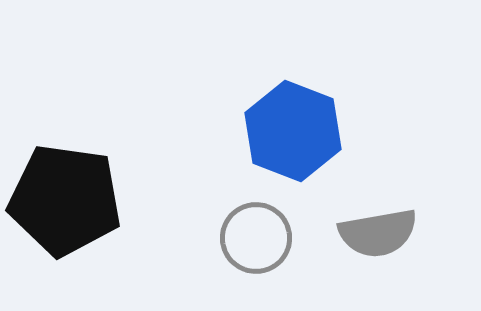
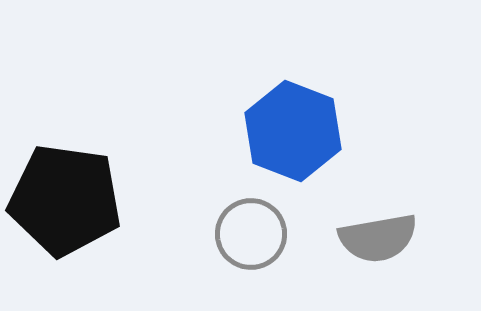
gray semicircle: moved 5 px down
gray circle: moved 5 px left, 4 px up
